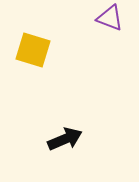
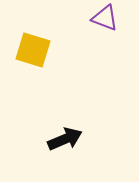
purple triangle: moved 5 px left
